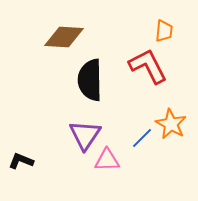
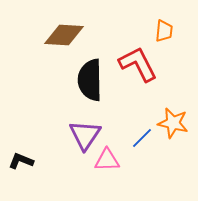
brown diamond: moved 2 px up
red L-shape: moved 10 px left, 2 px up
orange star: moved 2 px right, 1 px up; rotated 16 degrees counterclockwise
